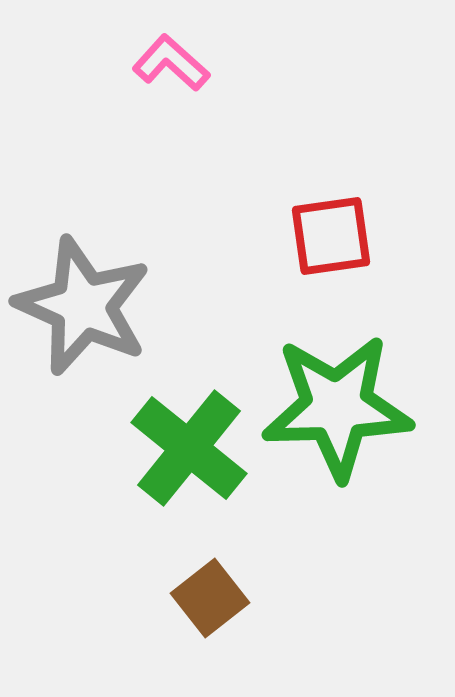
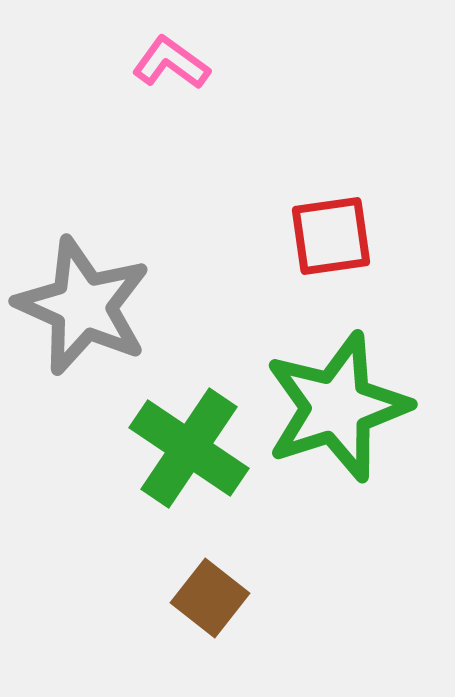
pink L-shape: rotated 6 degrees counterclockwise
green star: rotated 16 degrees counterclockwise
green cross: rotated 5 degrees counterclockwise
brown square: rotated 14 degrees counterclockwise
